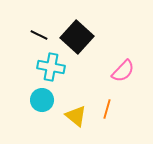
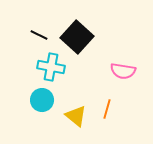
pink semicircle: rotated 55 degrees clockwise
